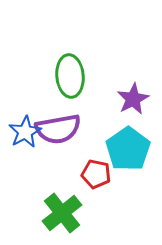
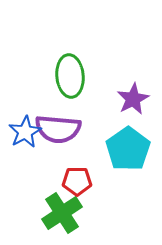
purple semicircle: rotated 15 degrees clockwise
red pentagon: moved 19 px left, 7 px down; rotated 12 degrees counterclockwise
green cross: rotated 6 degrees clockwise
